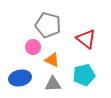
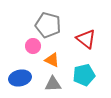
pink circle: moved 1 px up
